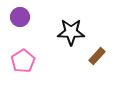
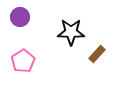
brown rectangle: moved 2 px up
